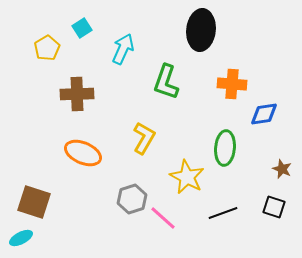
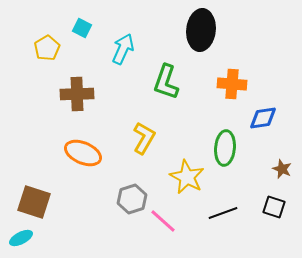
cyan square: rotated 30 degrees counterclockwise
blue diamond: moved 1 px left, 4 px down
pink line: moved 3 px down
